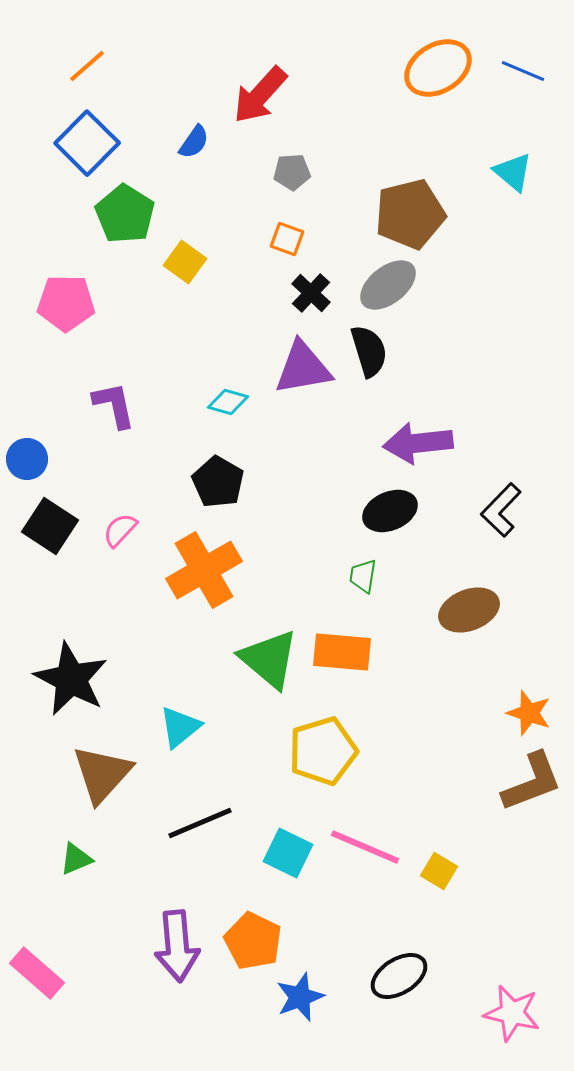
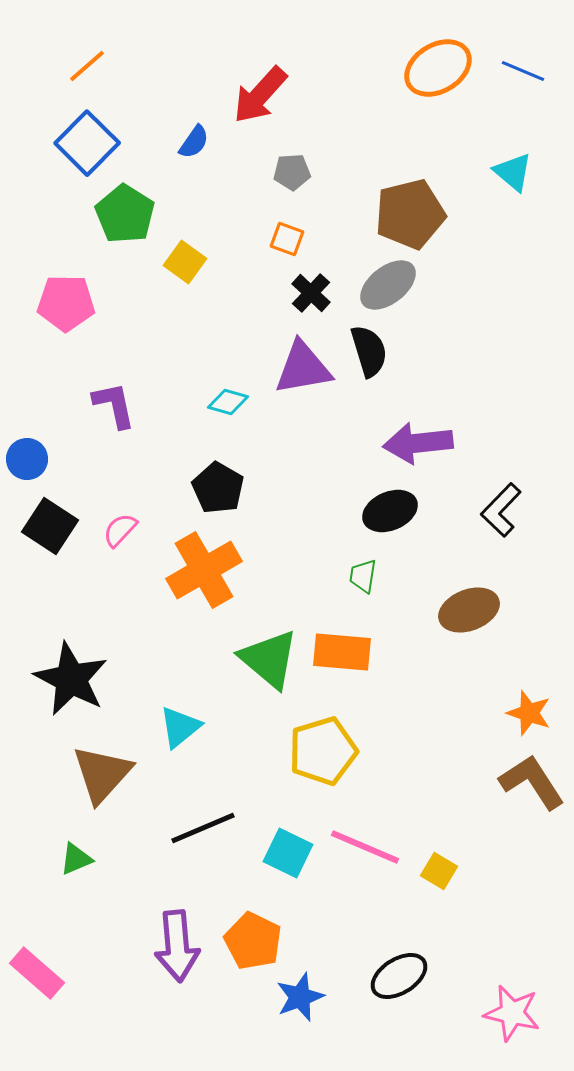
black pentagon at (218, 482): moved 6 px down
brown L-shape at (532, 782): rotated 102 degrees counterclockwise
black line at (200, 823): moved 3 px right, 5 px down
